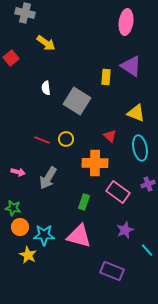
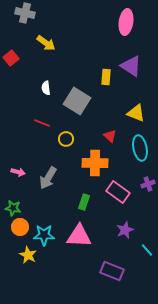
red line: moved 17 px up
pink triangle: rotated 12 degrees counterclockwise
